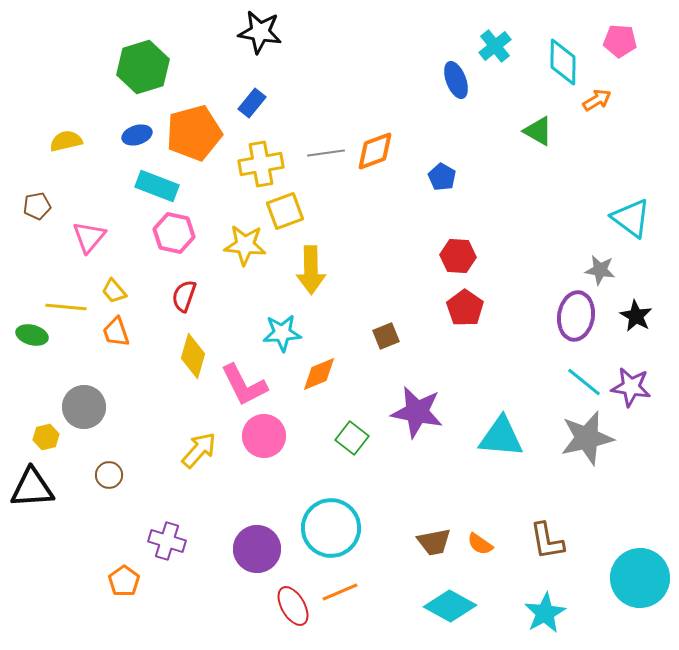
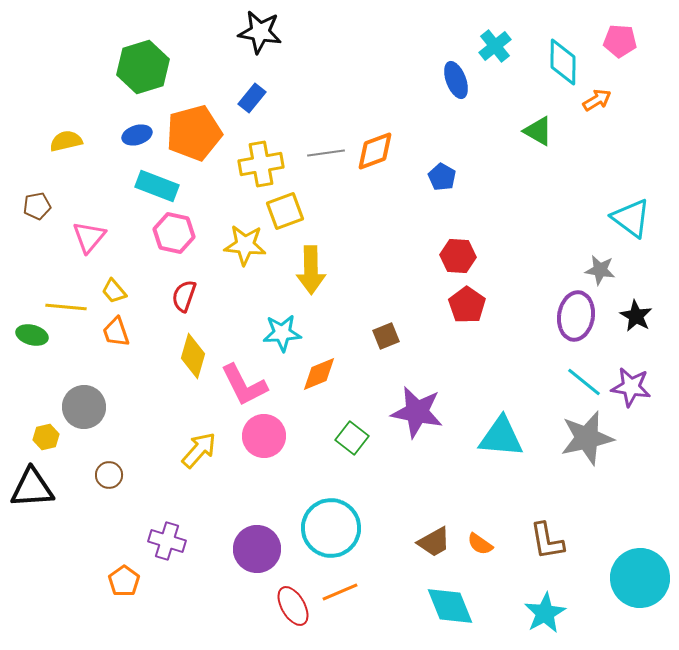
blue rectangle at (252, 103): moved 5 px up
red pentagon at (465, 308): moved 2 px right, 3 px up
brown trapezoid at (434, 542): rotated 18 degrees counterclockwise
cyan diamond at (450, 606): rotated 39 degrees clockwise
